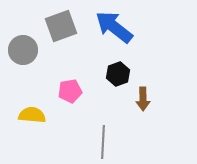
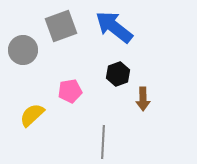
yellow semicircle: rotated 48 degrees counterclockwise
